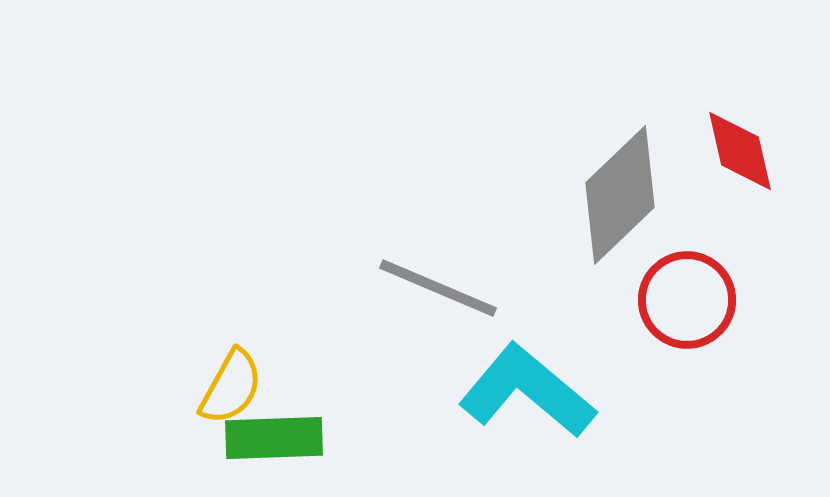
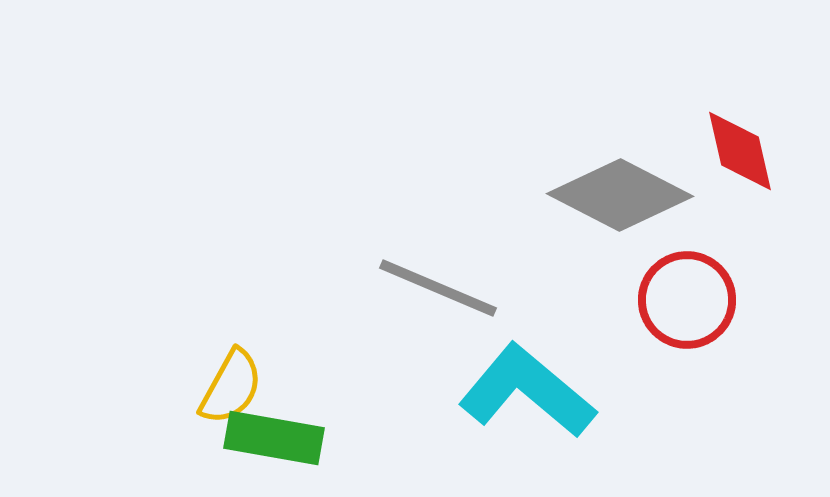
gray diamond: rotated 71 degrees clockwise
green rectangle: rotated 12 degrees clockwise
